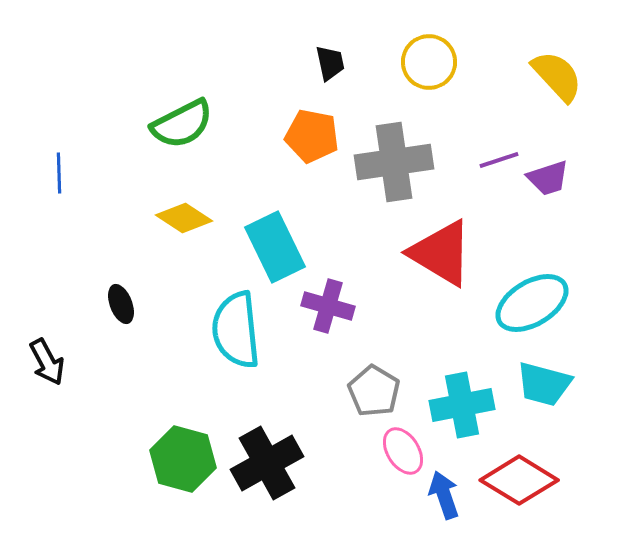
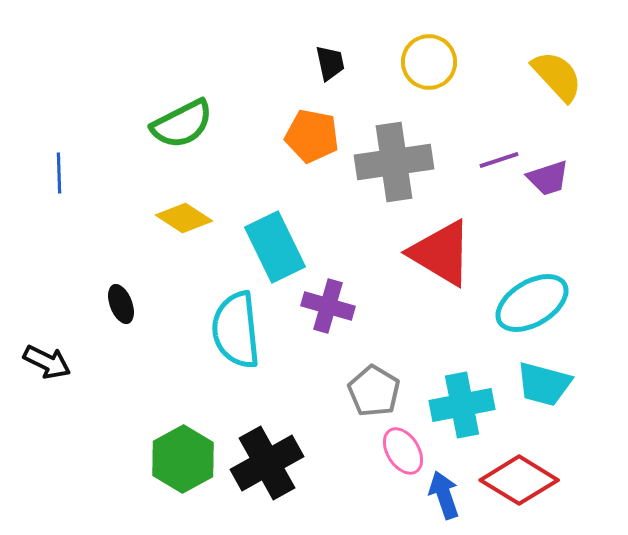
black arrow: rotated 36 degrees counterclockwise
green hexagon: rotated 16 degrees clockwise
